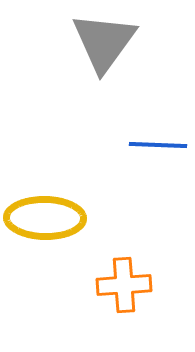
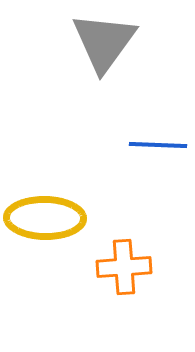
orange cross: moved 18 px up
